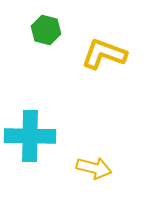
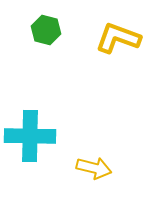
yellow L-shape: moved 14 px right, 16 px up
